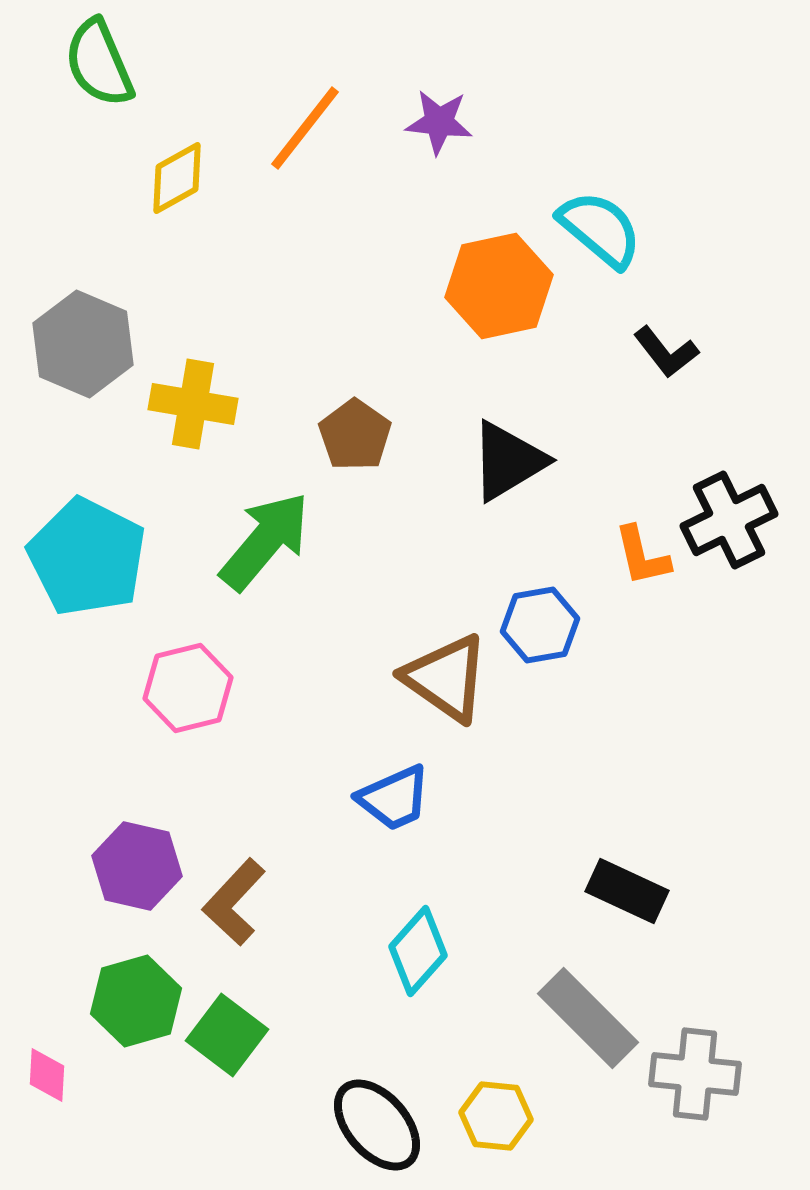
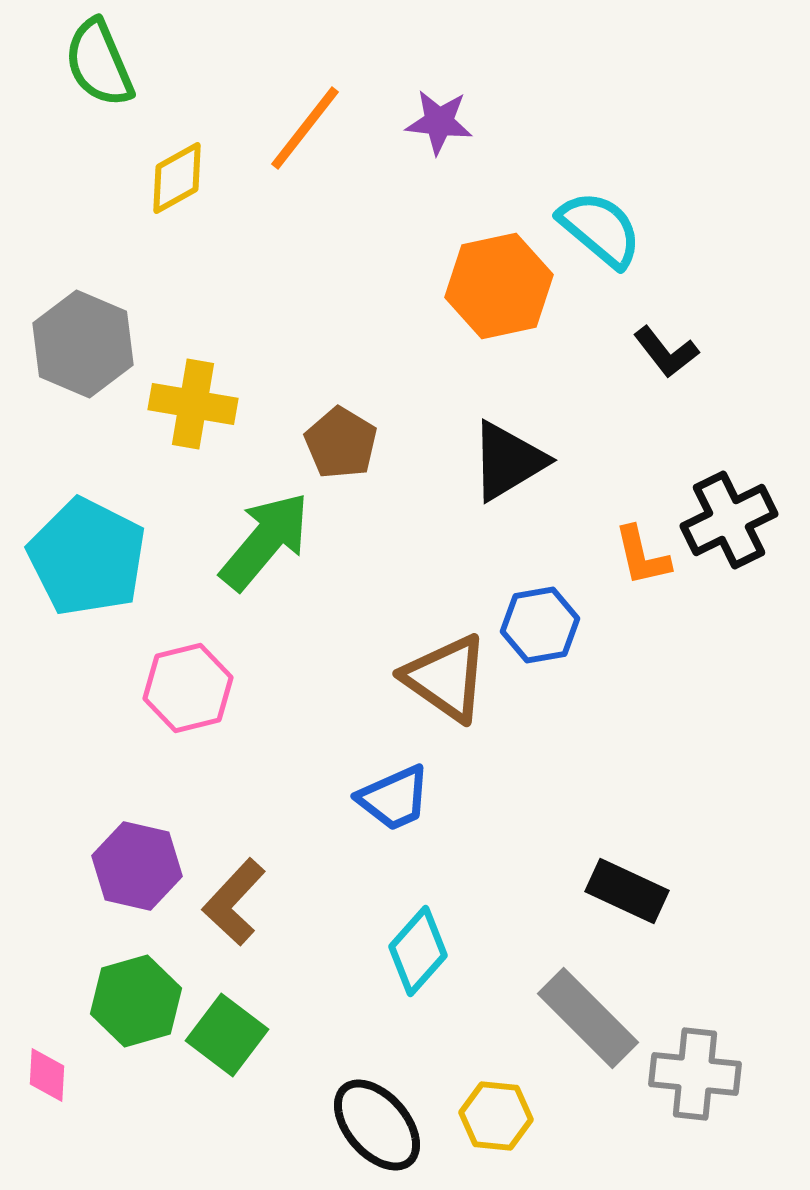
brown pentagon: moved 14 px left, 8 px down; rotated 4 degrees counterclockwise
